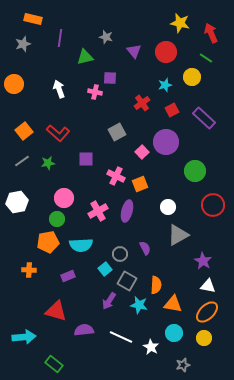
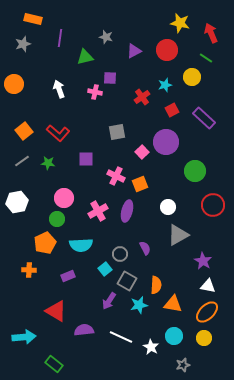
purple triangle at (134, 51): rotated 42 degrees clockwise
red circle at (166, 52): moved 1 px right, 2 px up
red cross at (142, 103): moved 6 px up
gray square at (117, 132): rotated 18 degrees clockwise
green star at (48, 163): rotated 16 degrees clockwise
orange pentagon at (48, 242): moved 3 px left, 1 px down; rotated 15 degrees counterclockwise
cyan star at (139, 305): rotated 24 degrees counterclockwise
red triangle at (56, 311): rotated 15 degrees clockwise
cyan circle at (174, 333): moved 3 px down
